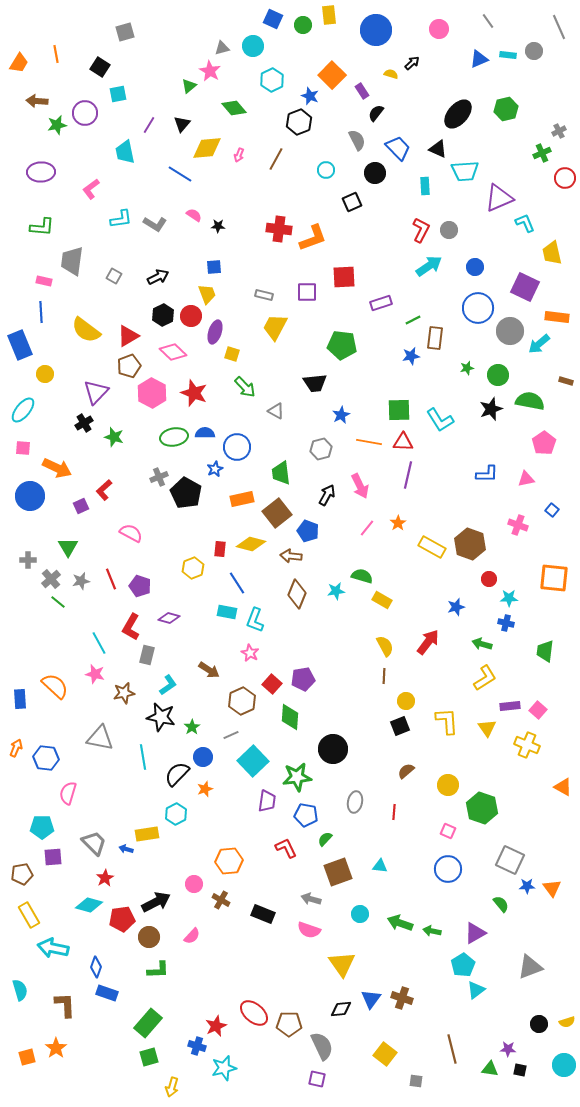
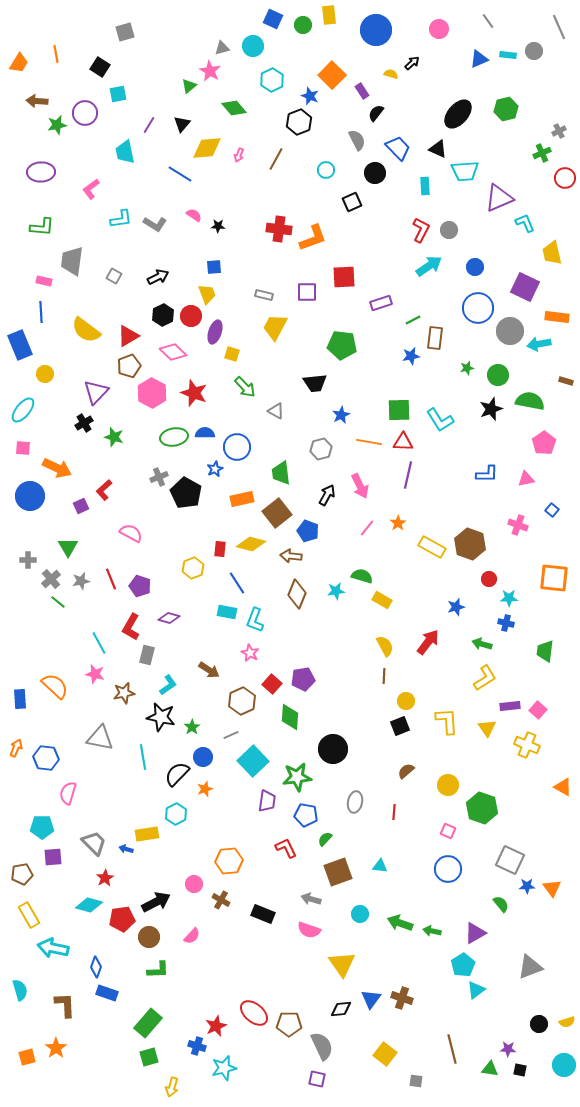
cyan arrow at (539, 344): rotated 30 degrees clockwise
